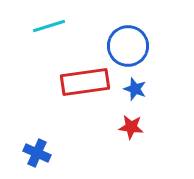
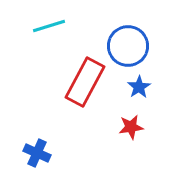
red rectangle: rotated 54 degrees counterclockwise
blue star: moved 4 px right, 2 px up; rotated 20 degrees clockwise
red star: rotated 15 degrees counterclockwise
